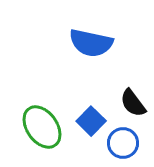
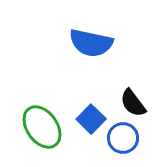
blue square: moved 2 px up
blue circle: moved 5 px up
